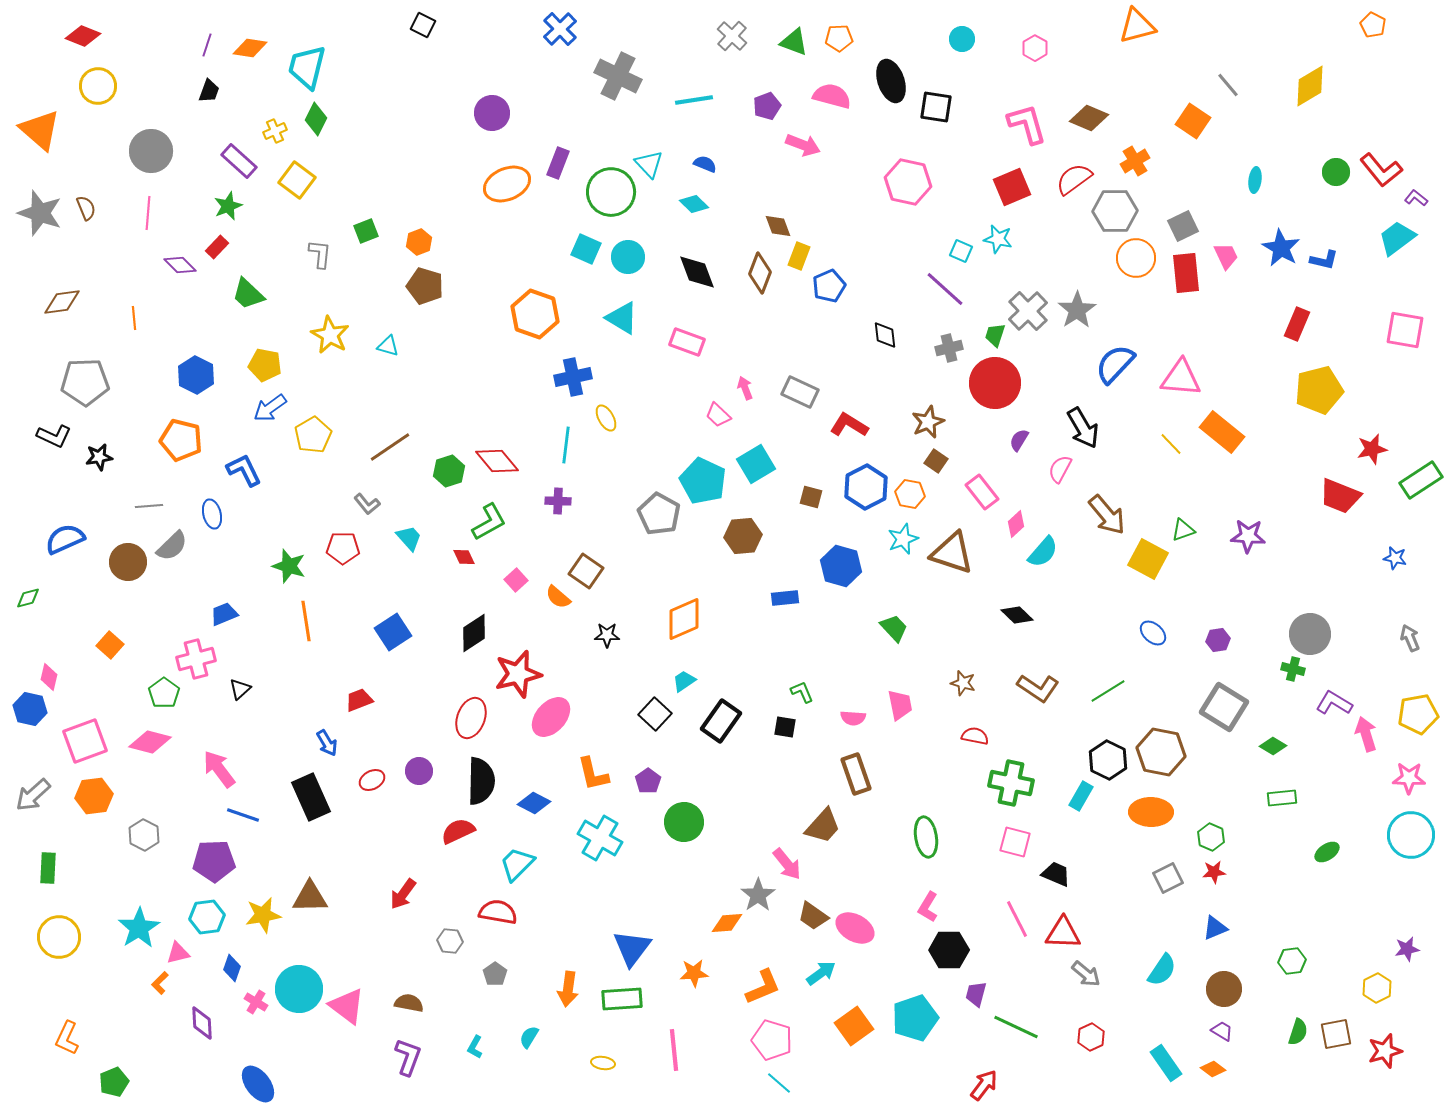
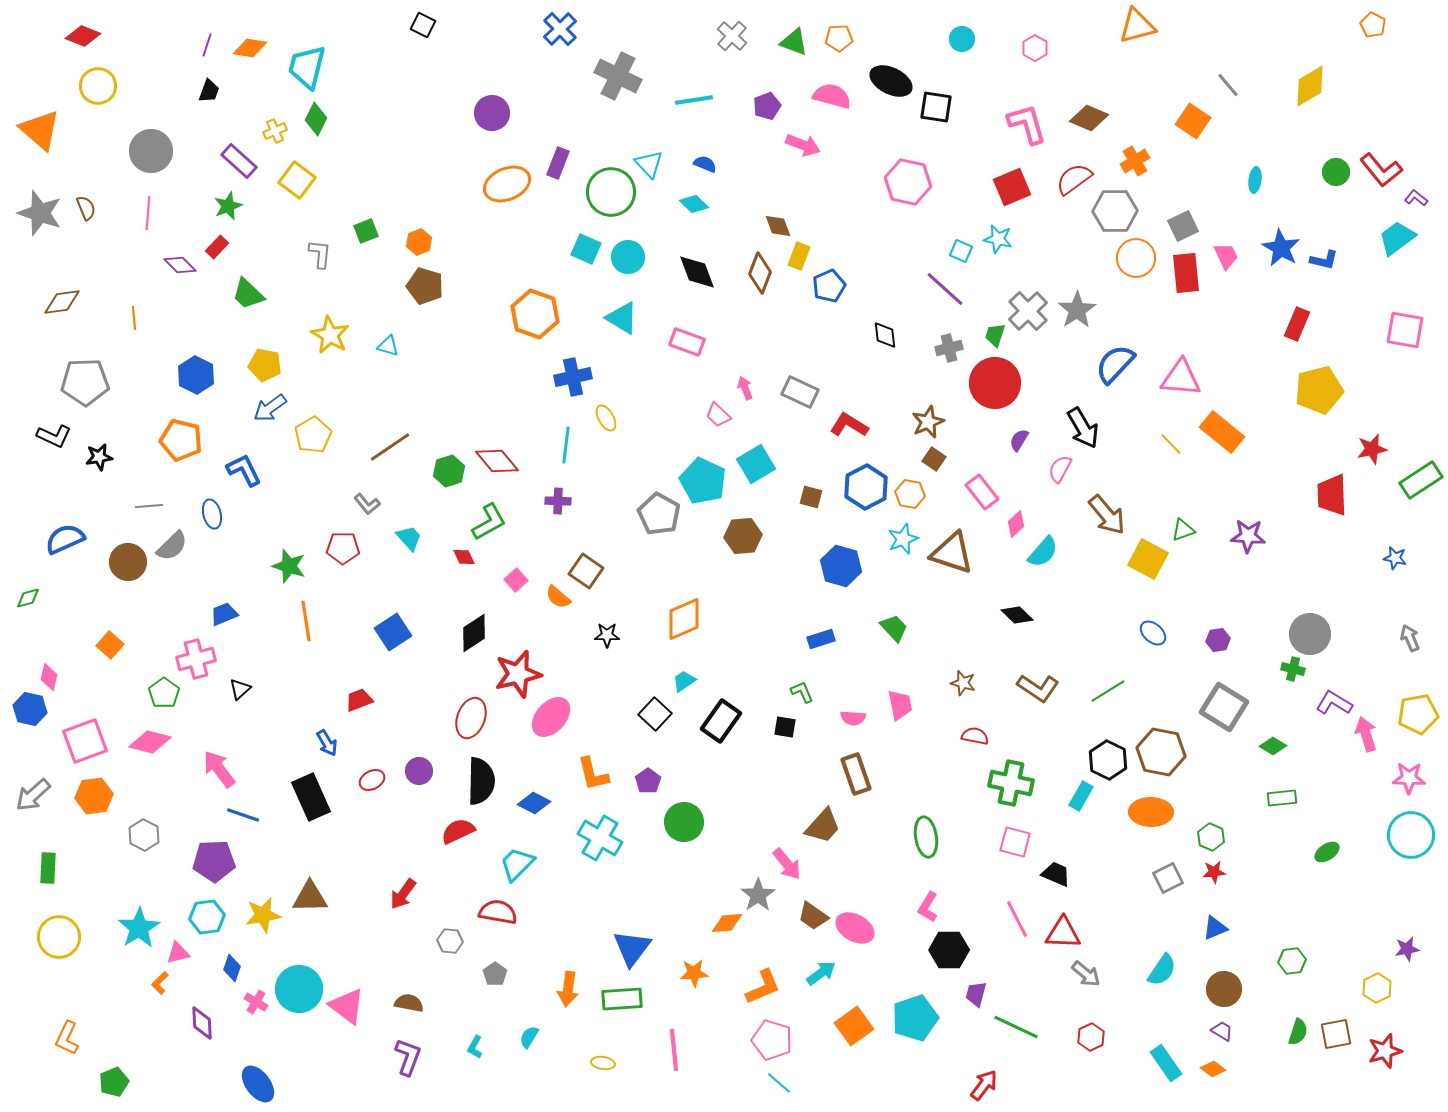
black ellipse at (891, 81): rotated 45 degrees counterclockwise
brown square at (936, 461): moved 2 px left, 2 px up
red trapezoid at (1340, 496): moved 8 px left, 1 px up; rotated 66 degrees clockwise
blue rectangle at (785, 598): moved 36 px right, 41 px down; rotated 12 degrees counterclockwise
